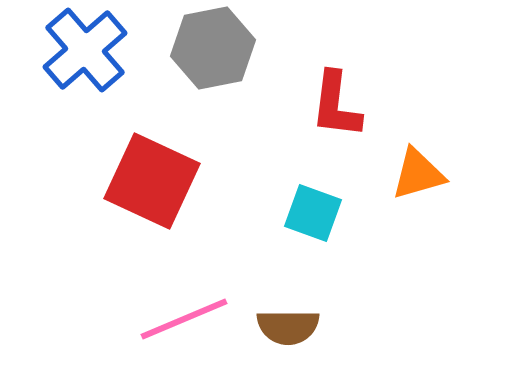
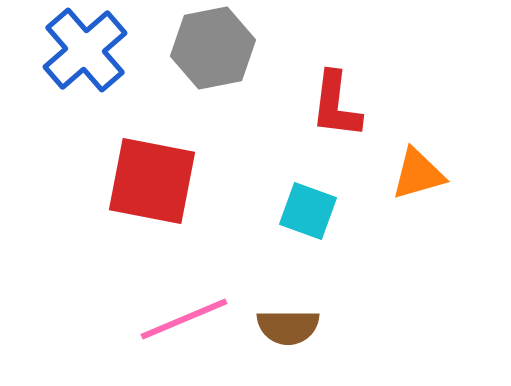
red square: rotated 14 degrees counterclockwise
cyan square: moved 5 px left, 2 px up
